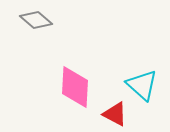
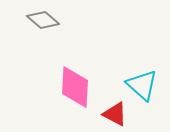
gray diamond: moved 7 px right
